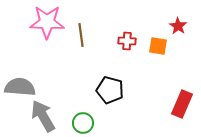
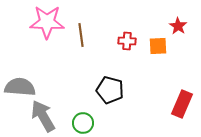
orange square: rotated 12 degrees counterclockwise
